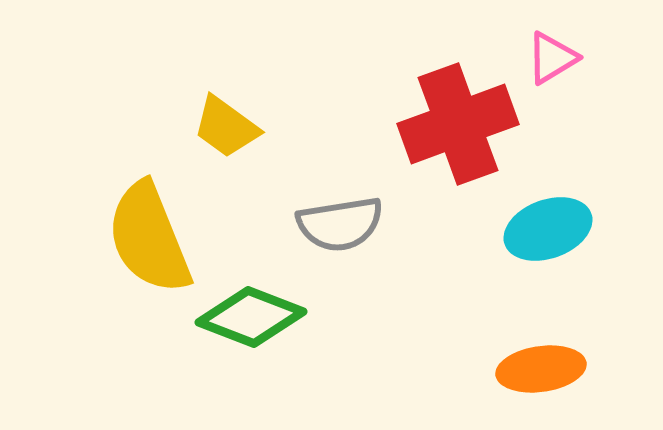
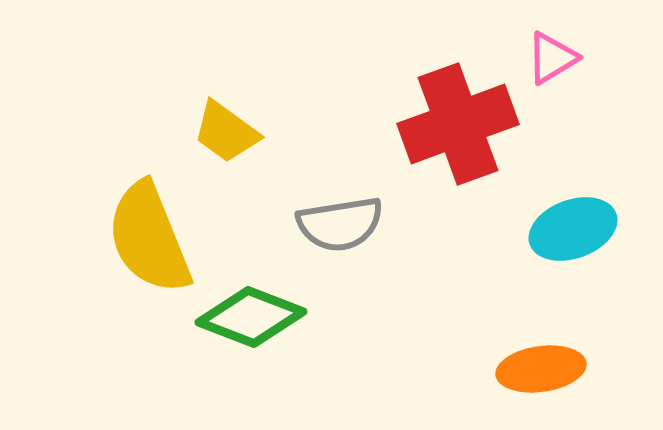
yellow trapezoid: moved 5 px down
cyan ellipse: moved 25 px right
